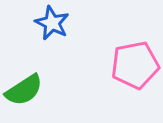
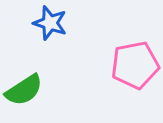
blue star: moved 2 px left; rotated 8 degrees counterclockwise
